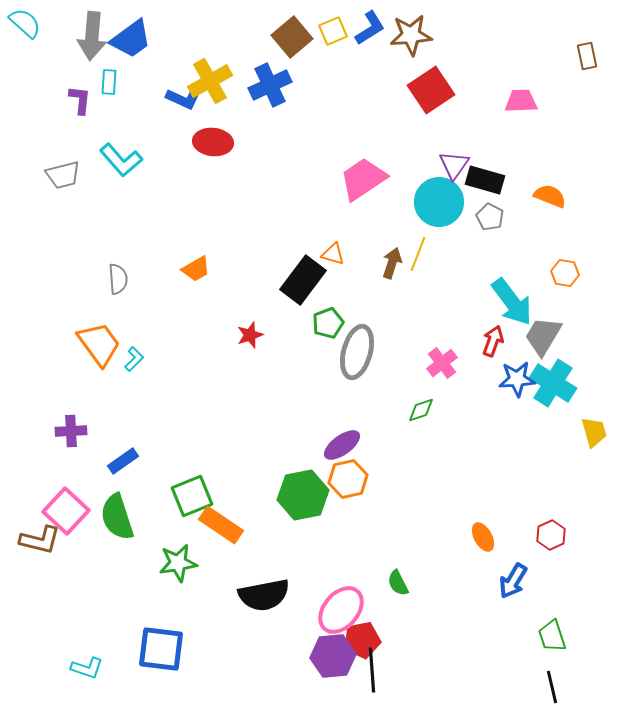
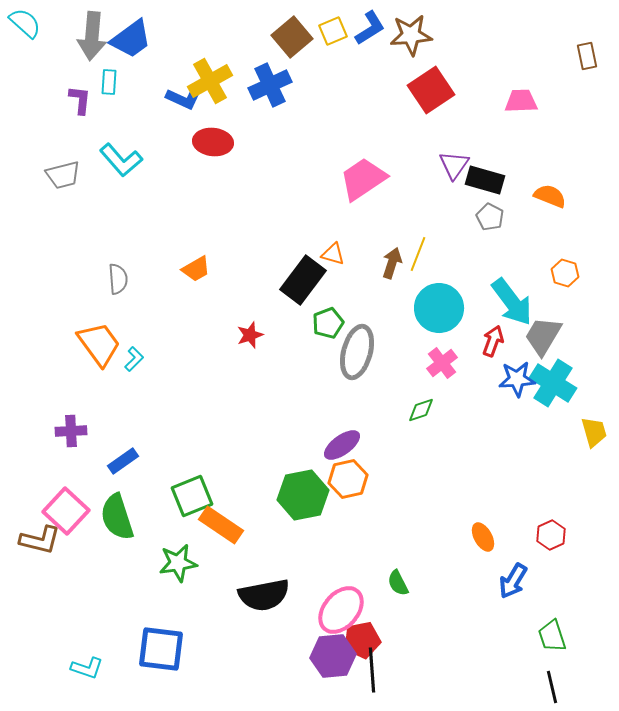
cyan circle at (439, 202): moved 106 px down
orange hexagon at (565, 273): rotated 8 degrees clockwise
